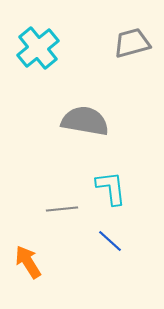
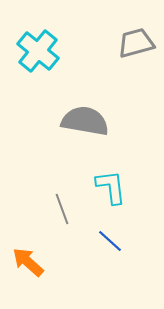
gray trapezoid: moved 4 px right
cyan cross: moved 3 px down; rotated 12 degrees counterclockwise
cyan L-shape: moved 1 px up
gray line: rotated 76 degrees clockwise
orange arrow: rotated 16 degrees counterclockwise
